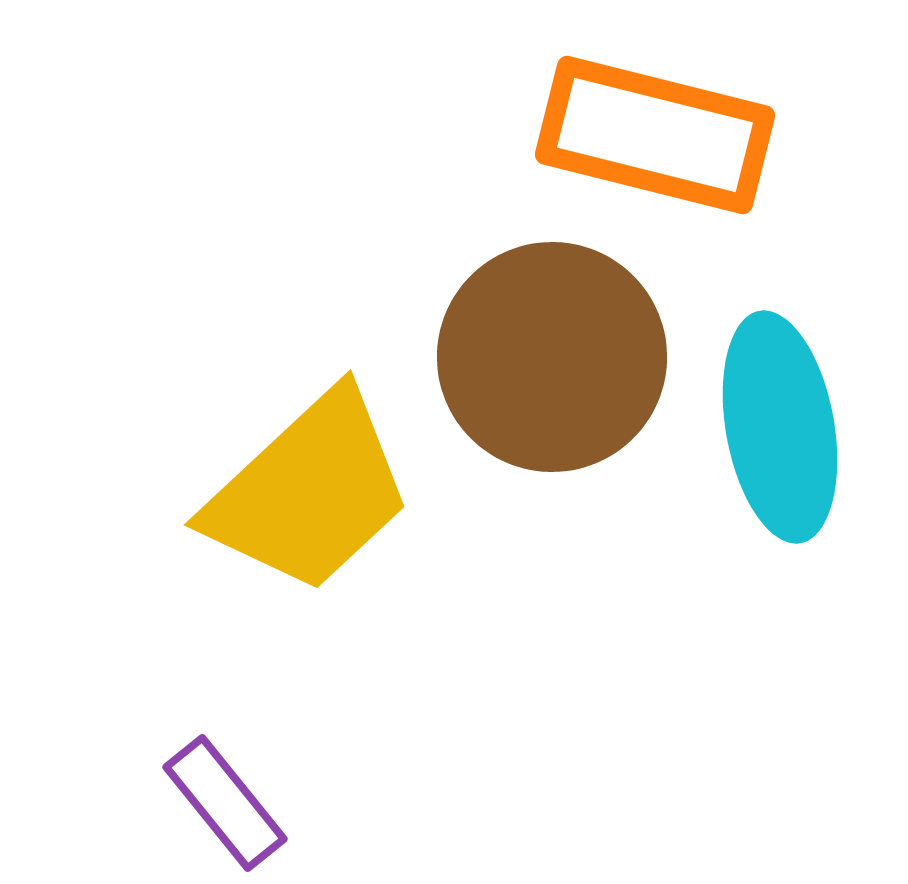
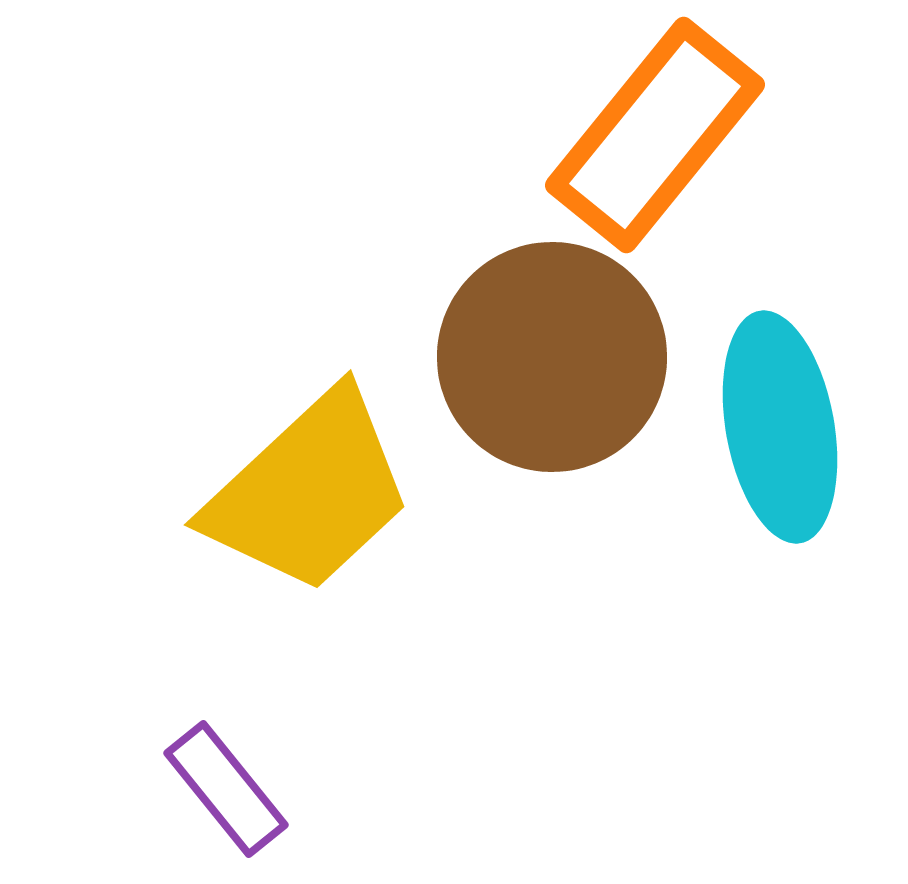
orange rectangle: rotated 65 degrees counterclockwise
purple rectangle: moved 1 px right, 14 px up
